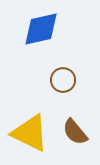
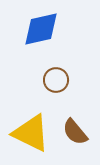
brown circle: moved 7 px left
yellow triangle: moved 1 px right
